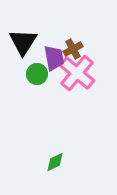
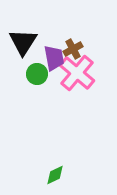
green diamond: moved 13 px down
